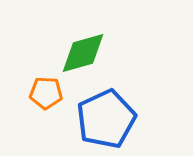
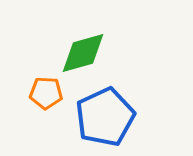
blue pentagon: moved 1 px left, 2 px up
